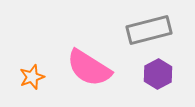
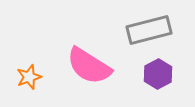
pink semicircle: moved 2 px up
orange star: moved 3 px left
